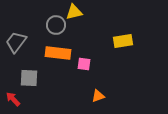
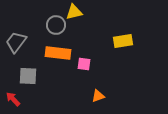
gray square: moved 1 px left, 2 px up
